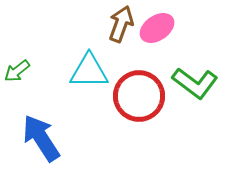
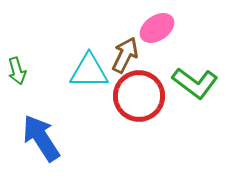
brown arrow: moved 4 px right, 31 px down; rotated 6 degrees clockwise
green arrow: rotated 68 degrees counterclockwise
